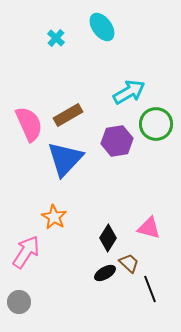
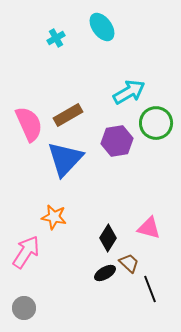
cyan cross: rotated 18 degrees clockwise
green circle: moved 1 px up
orange star: rotated 20 degrees counterclockwise
gray circle: moved 5 px right, 6 px down
